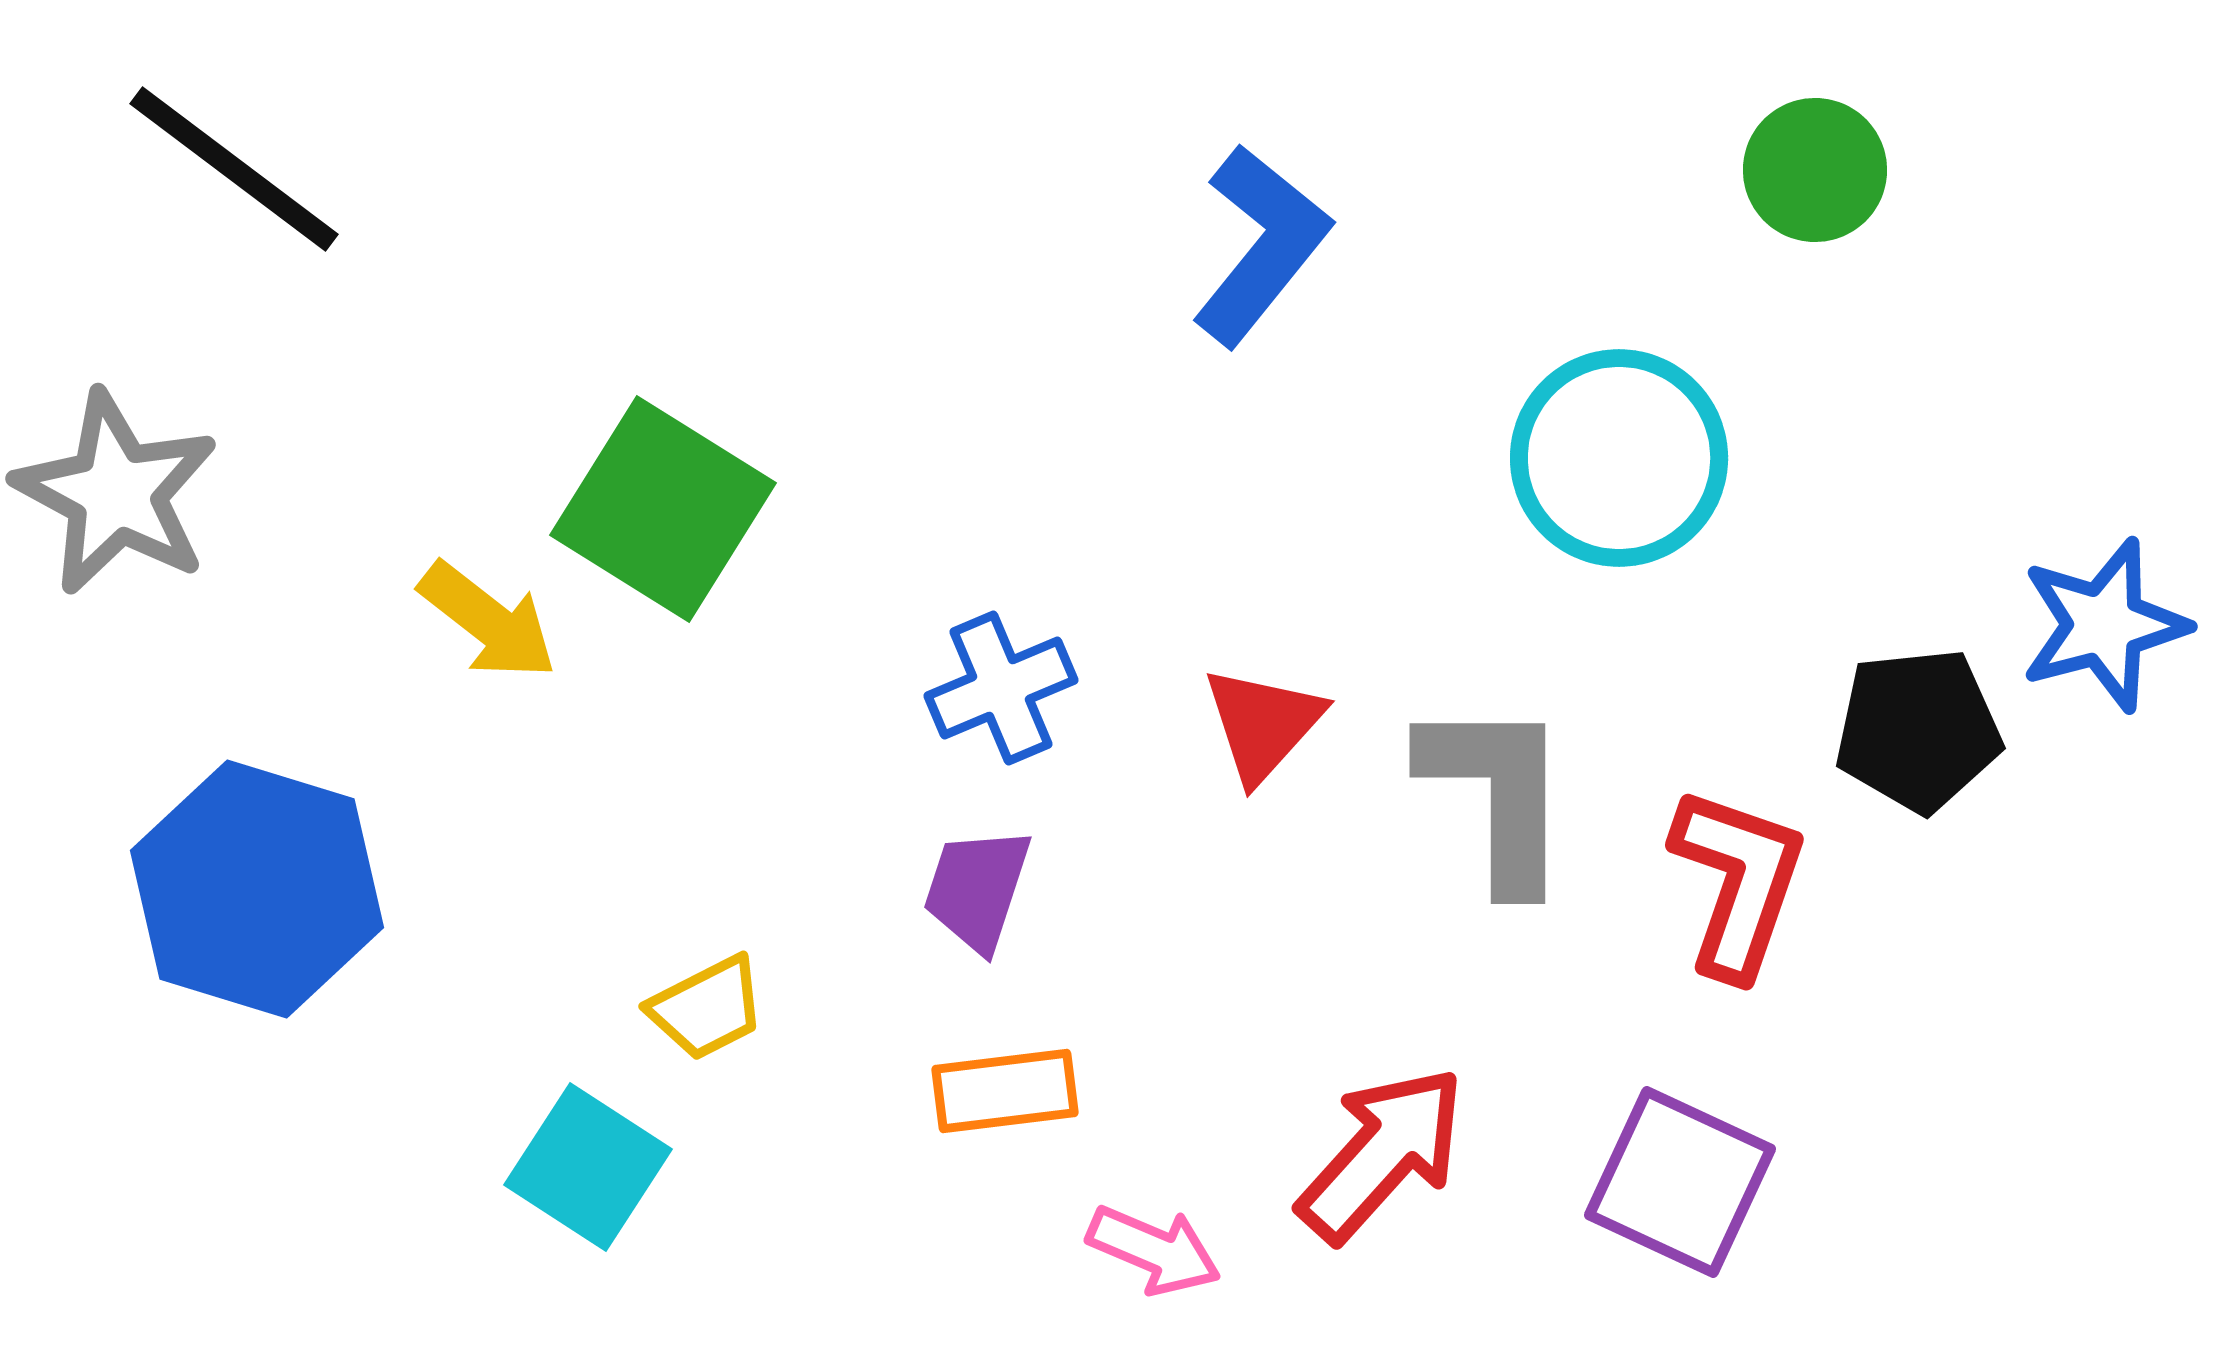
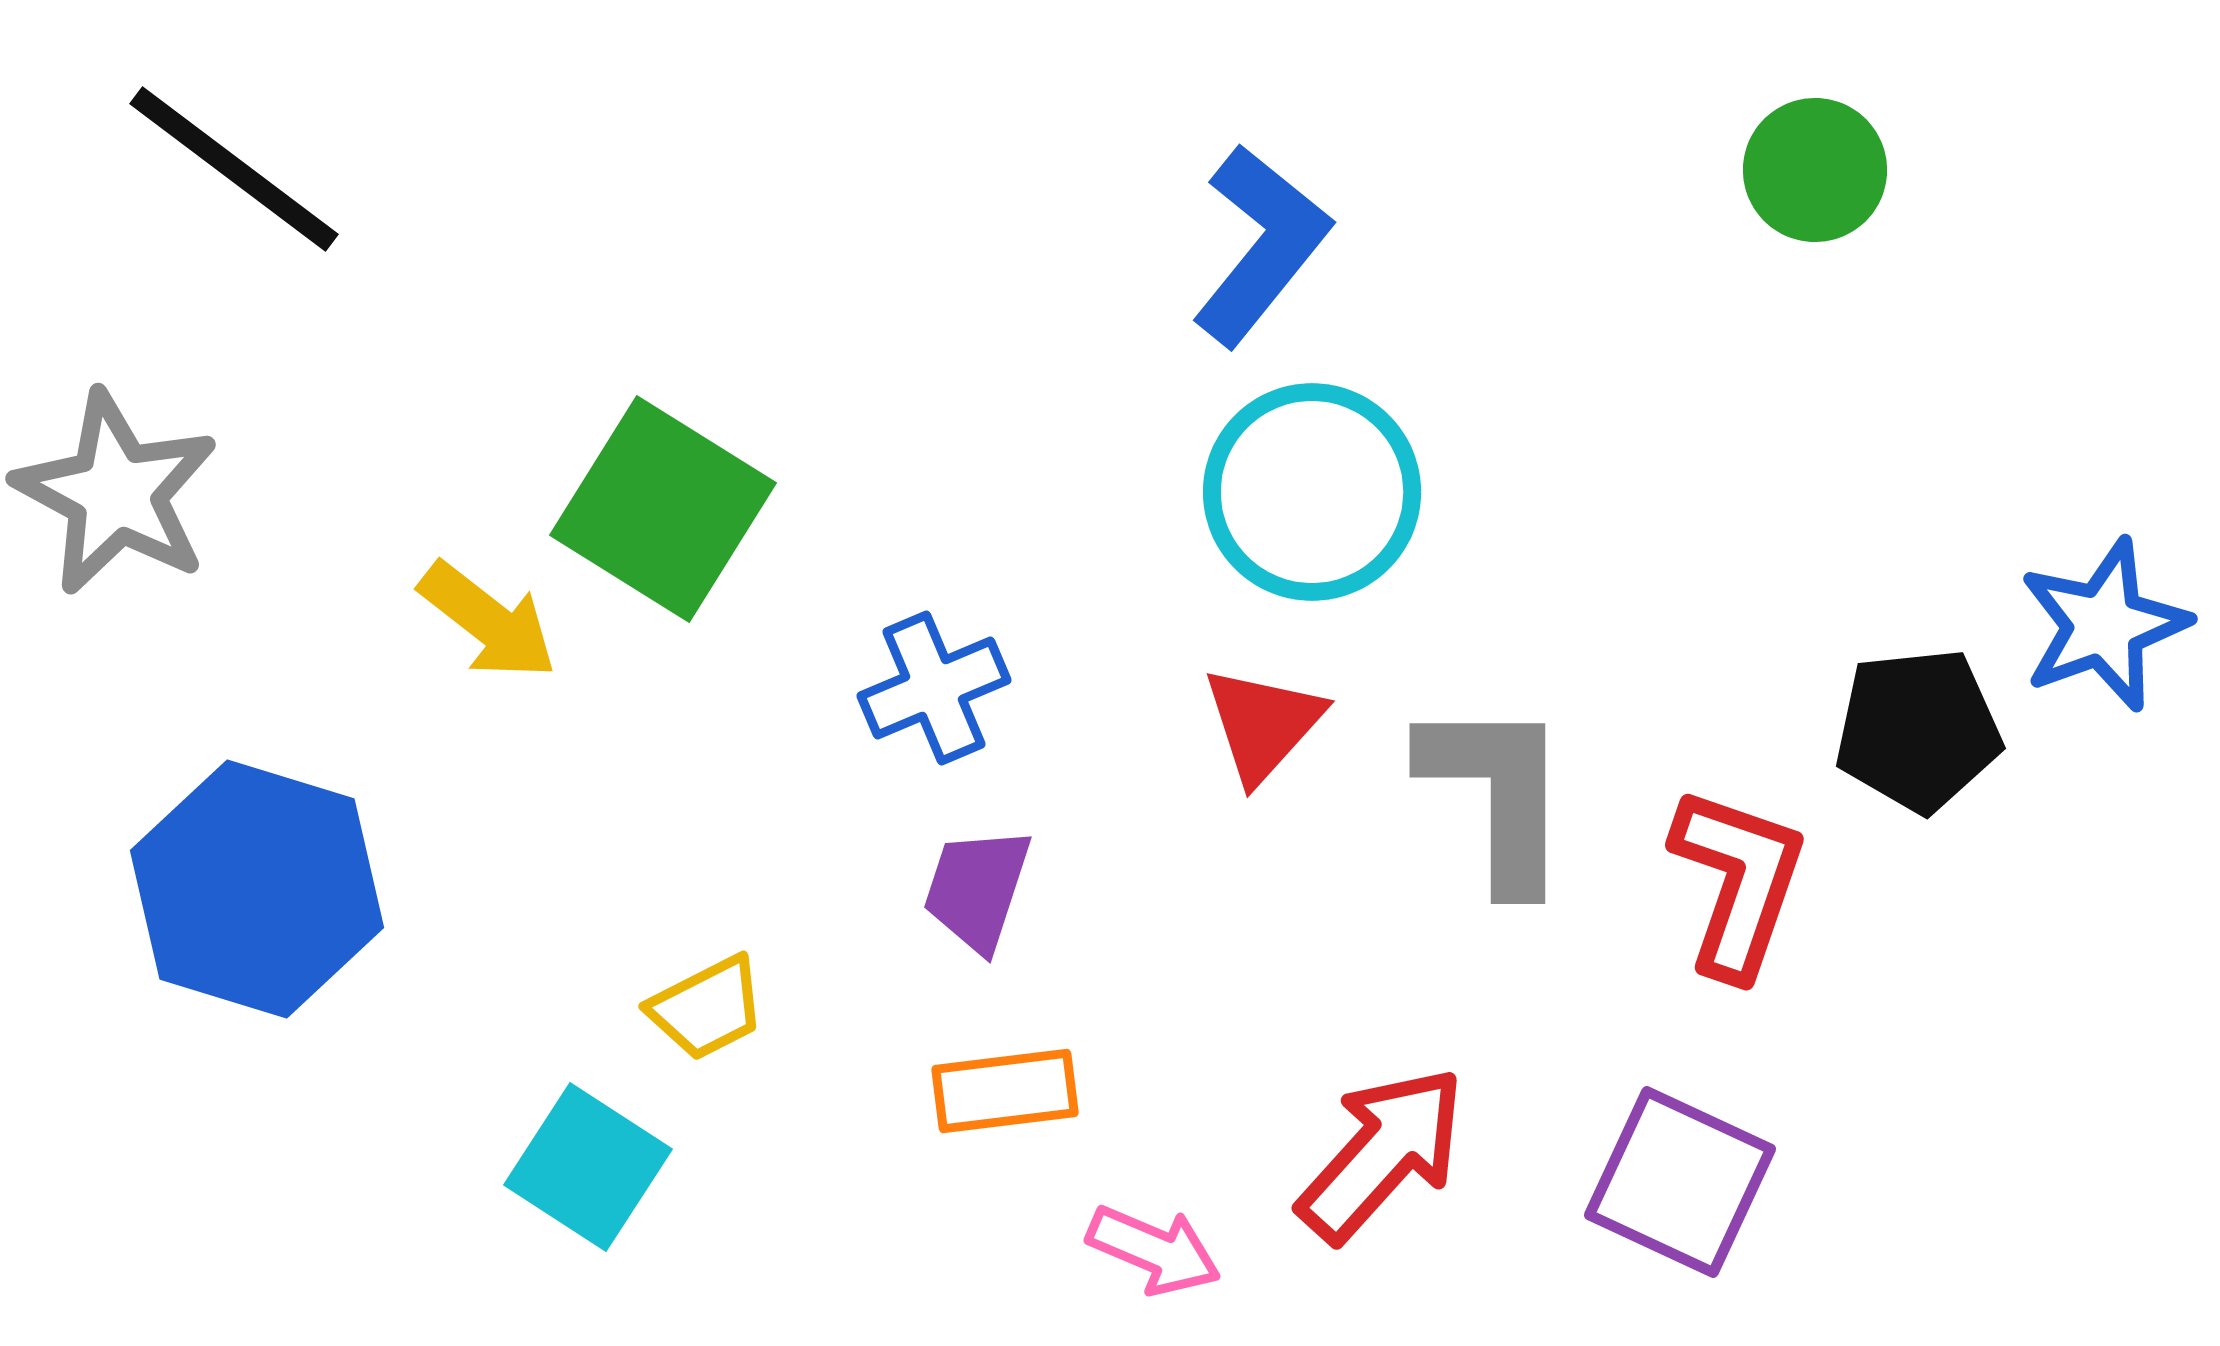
cyan circle: moved 307 px left, 34 px down
blue star: rotated 5 degrees counterclockwise
blue cross: moved 67 px left
